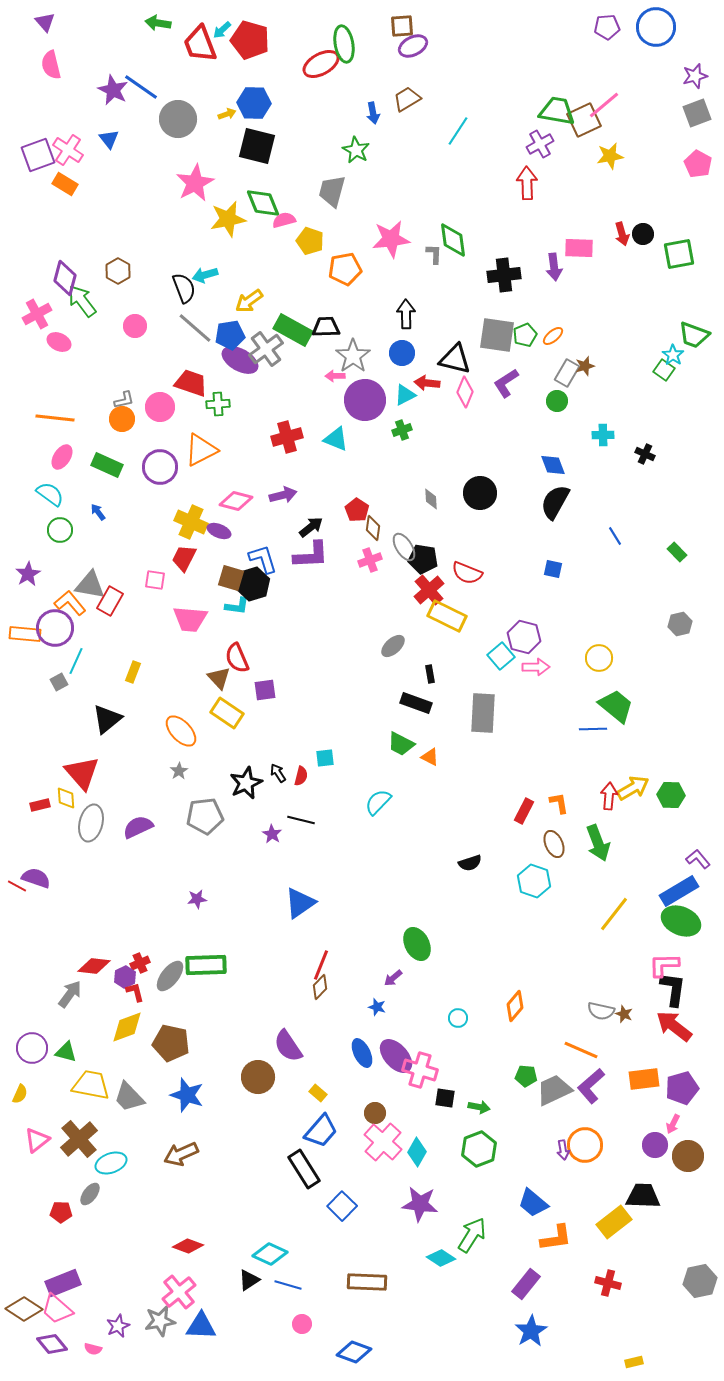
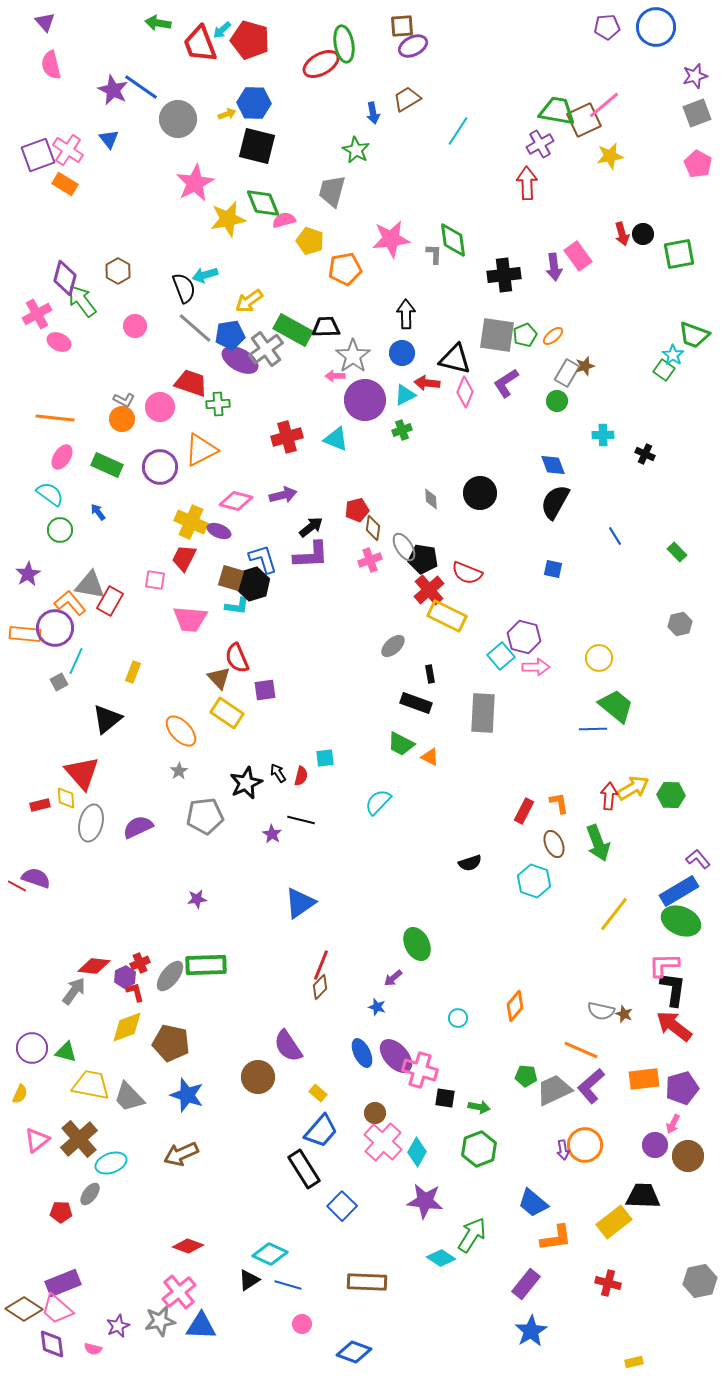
pink rectangle at (579, 248): moved 1 px left, 8 px down; rotated 52 degrees clockwise
gray L-shape at (124, 400): rotated 40 degrees clockwise
red pentagon at (357, 510): rotated 25 degrees clockwise
gray arrow at (70, 994): moved 4 px right, 3 px up
purple star at (420, 1204): moved 5 px right, 3 px up
purple diamond at (52, 1344): rotated 32 degrees clockwise
